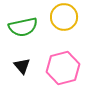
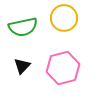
yellow circle: moved 1 px down
black triangle: rotated 24 degrees clockwise
